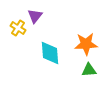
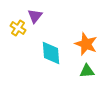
orange star: rotated 25 degrees clockwise
cyan diamond: moved 1 px right
green triangle: moved 2 px left, 1 px down
